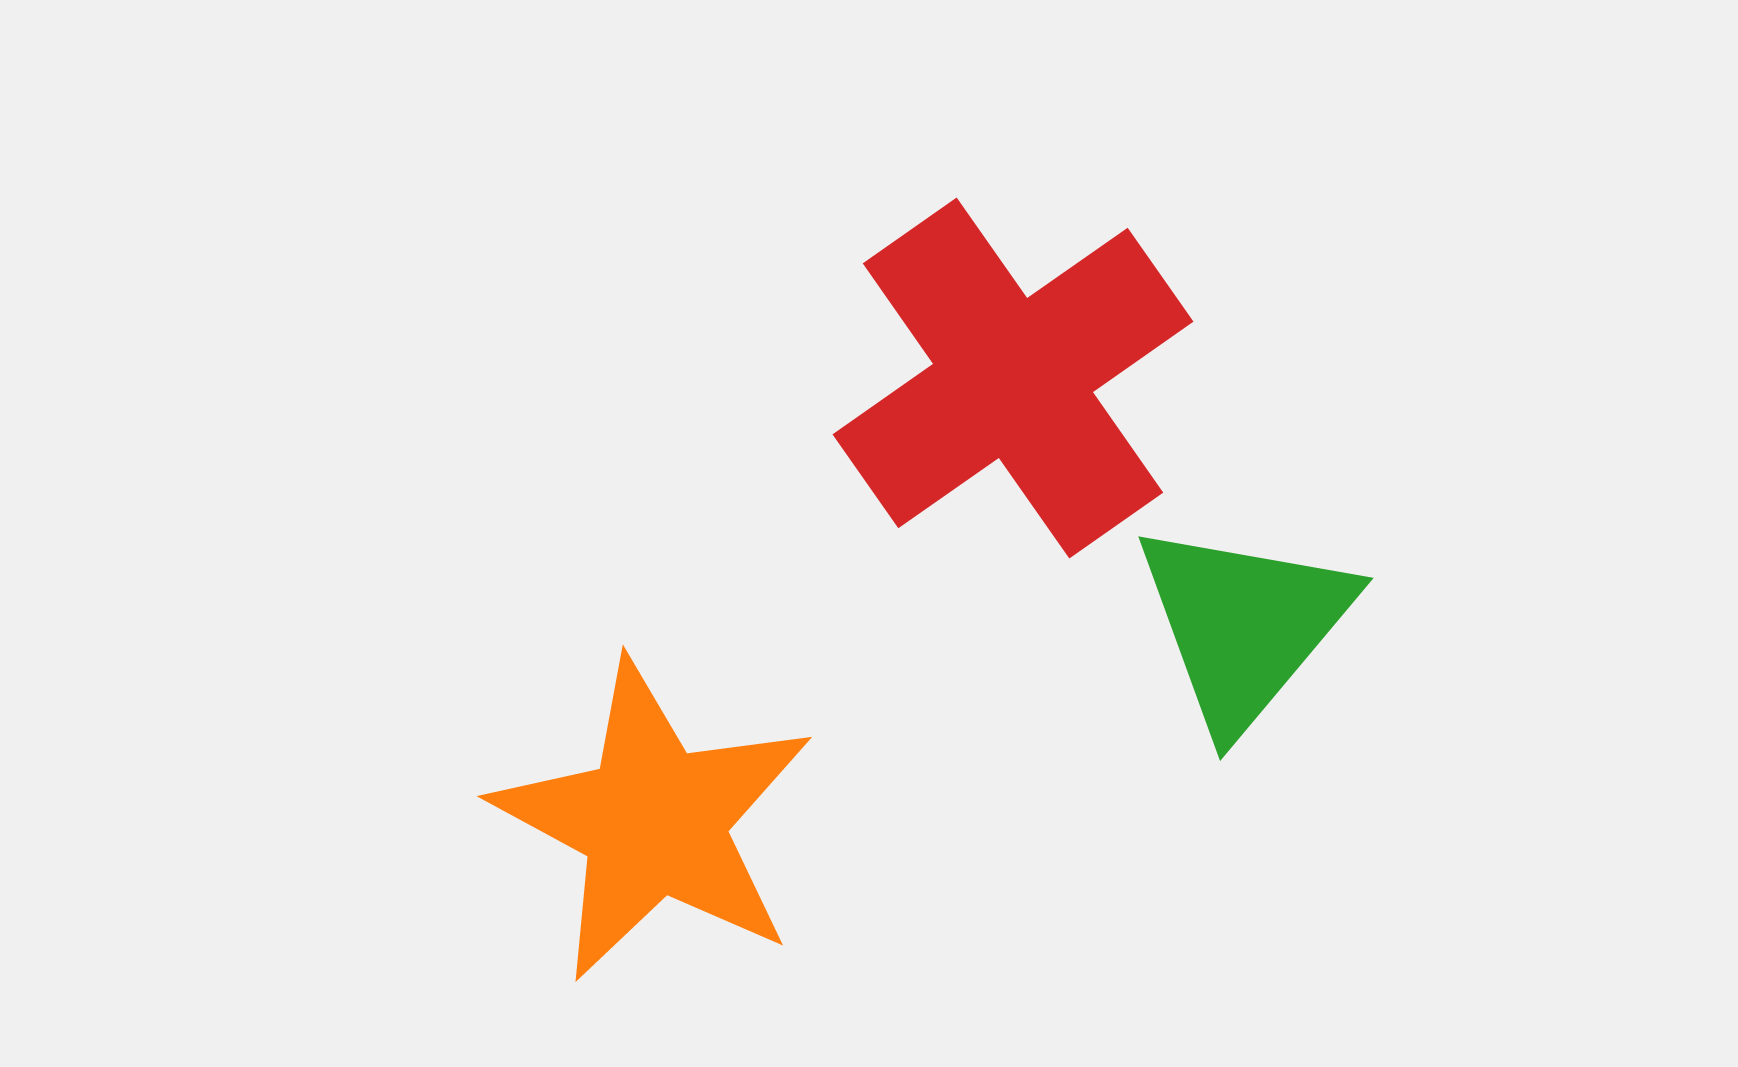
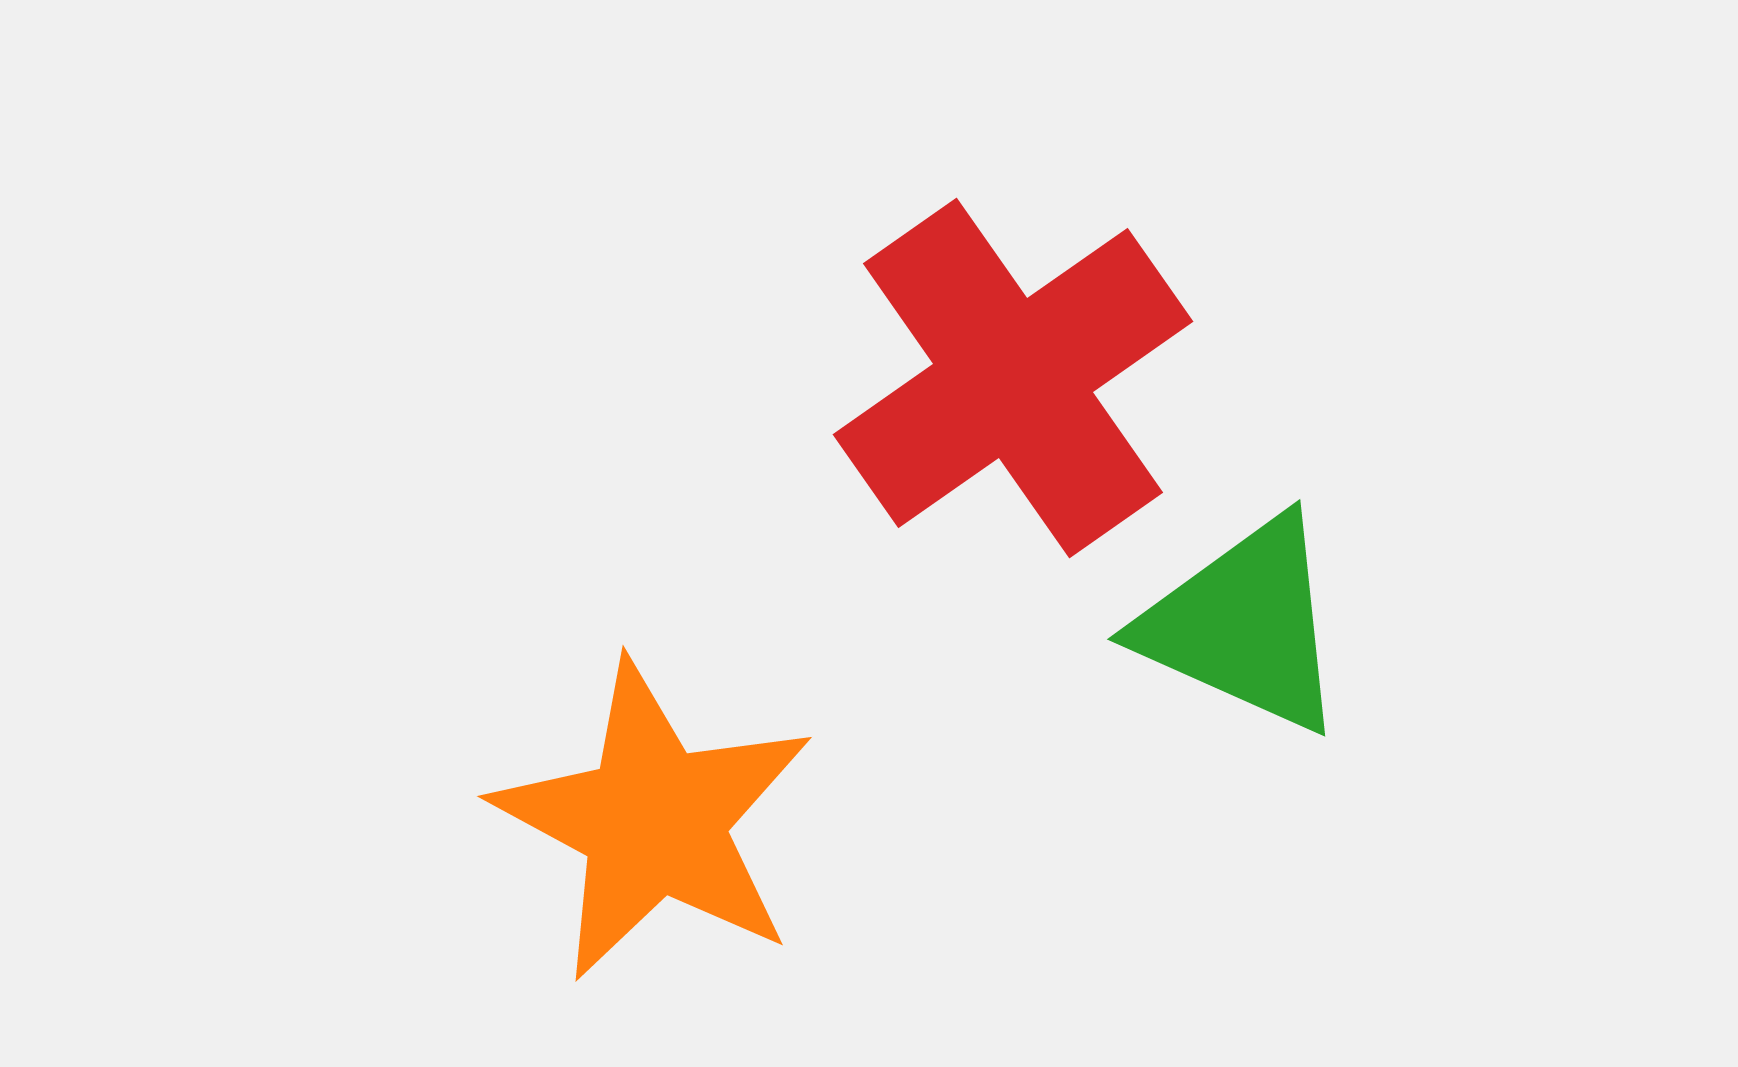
green triangle: rotated 46 degrees counterclockwise
